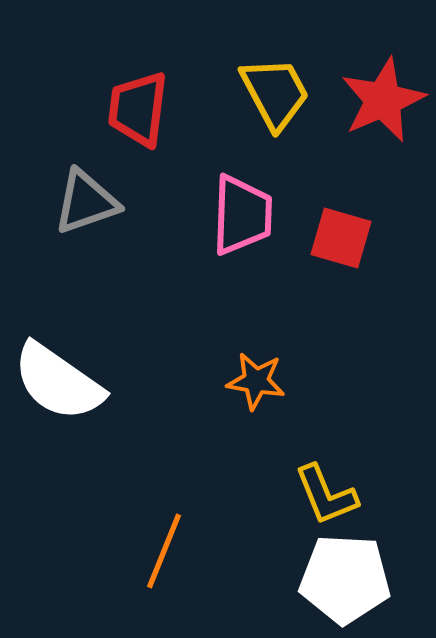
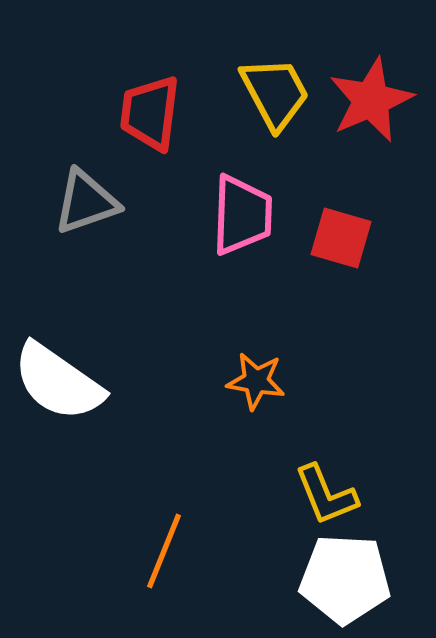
red star: moved 12 px left
red trapezoid: moved 12 px right, 4 px down
